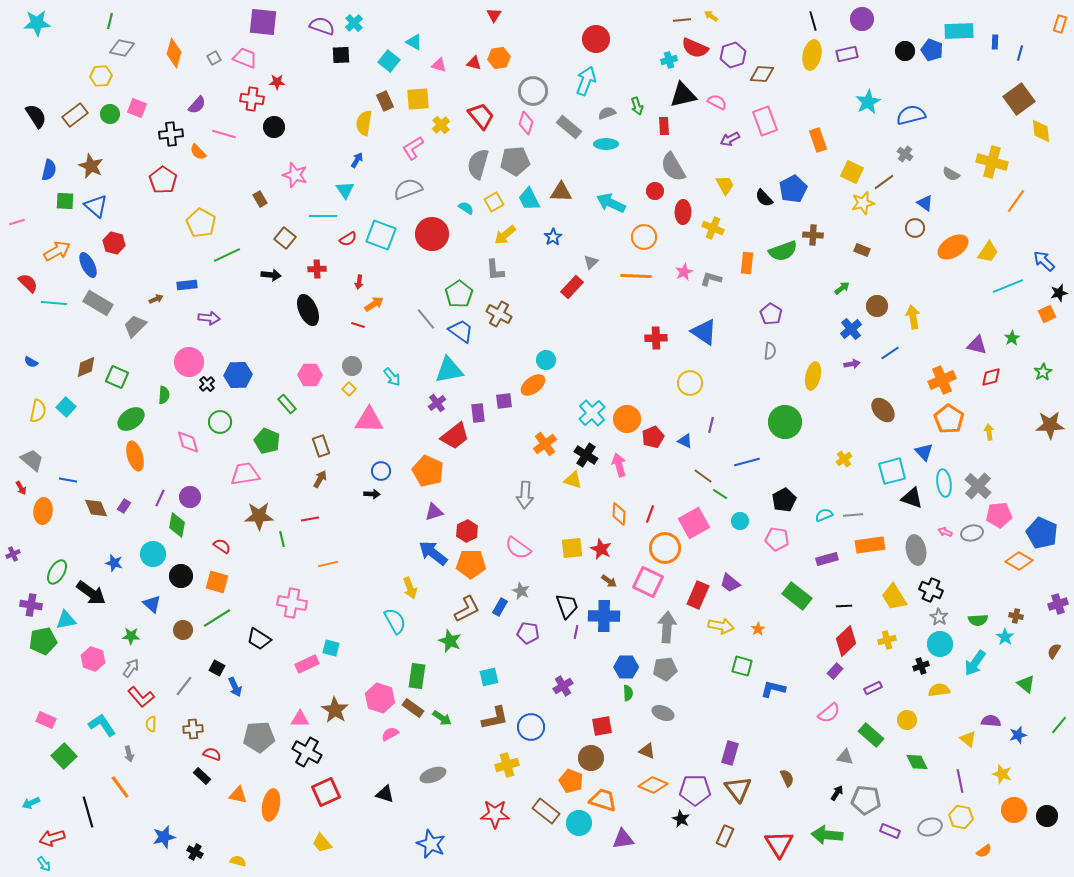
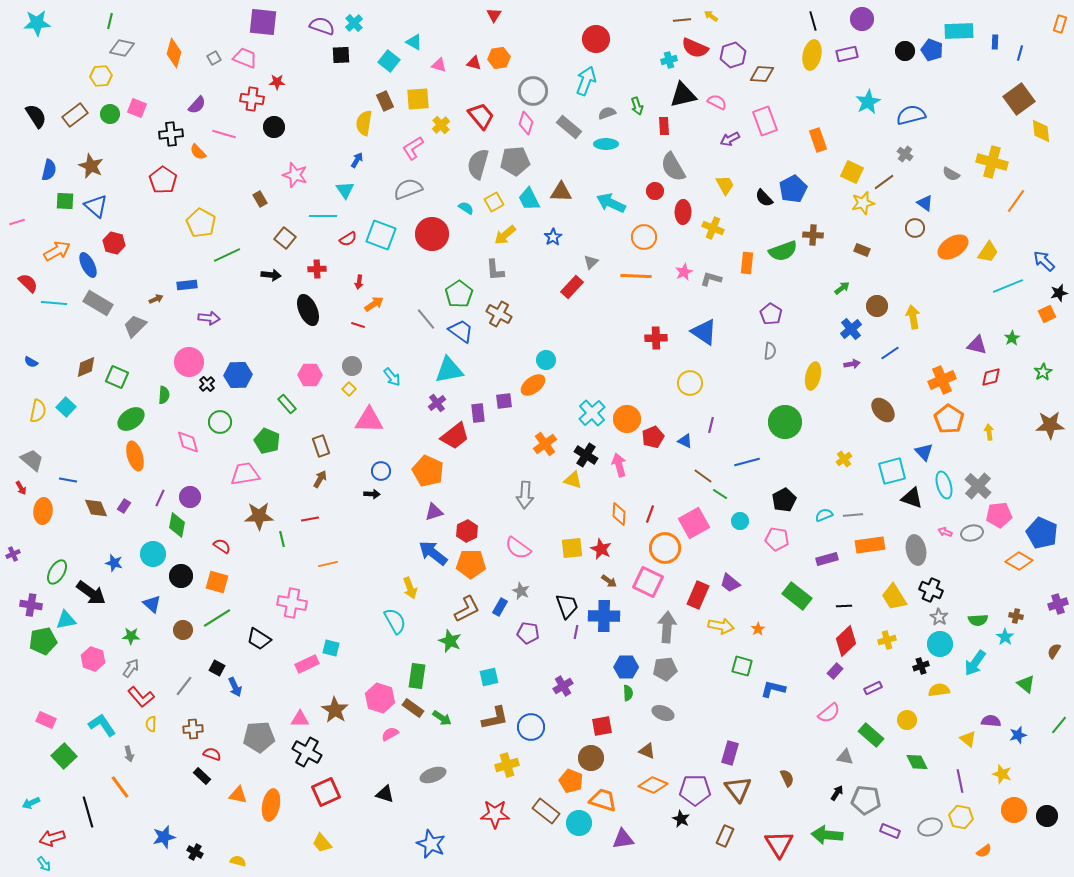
cyan ellipse at (944, 483): moved 2 px down; rotated 8 degrees counterclockwise
